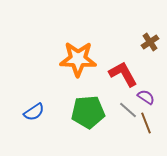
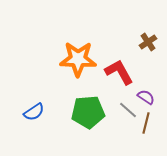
brown cross: moved 2 px left
red L-shape: moved 4 px left, 2 px up
brown line: rotated 35 degrees clockwise
